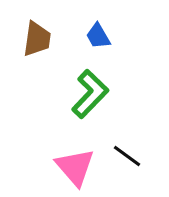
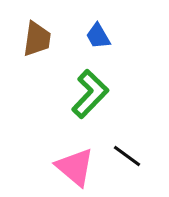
pink triangle: rotated 9 degrees counterclockwise
